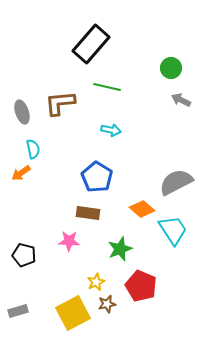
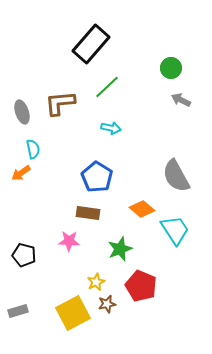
green line: rotated 56 degrees counterclockwise
cyan arrow: moved 2 px up
gray semicircle: moved 6 px up; rotated 92 degrees counterclockwise
cyan trapezoid: moved 2 px right
